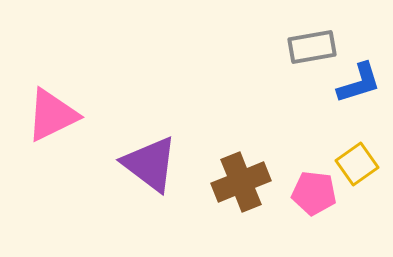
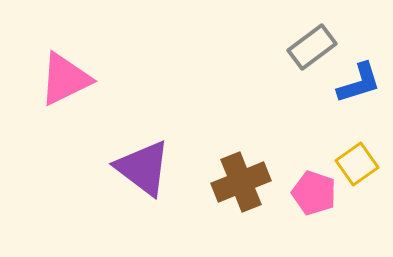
gray rectangle: rotated 27 degrees counterclockwise
pink triangle: moved 13 px right, 36 px up
purple triangle: moved 7 px left, 4 px down
pink pentagon: rotated 12 degrees clockwise
